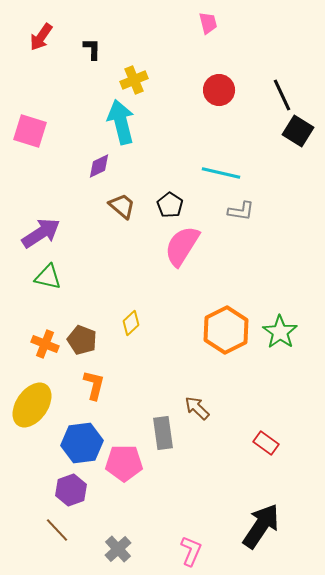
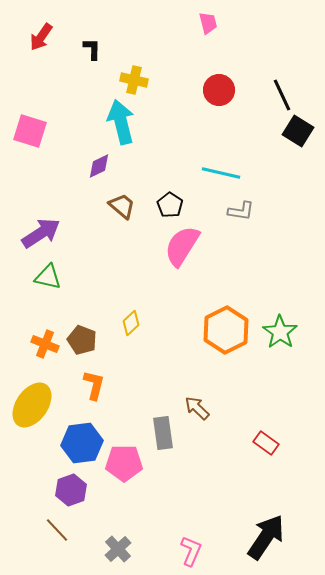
yellow cross: rotated 36 degrees clockwise
black arrow: moved 5 px right, 11 px down
